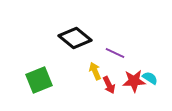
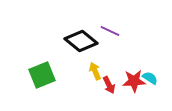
black diamond: moved 6 px right, 3 px down
purple line: moved 5 px left, 22 px up
green square: moved 3 px right, 5 px up
